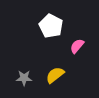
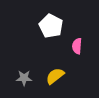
pink semicircle: rotated 35 degrees counterclockwise
yellow semicircle: moved 1 px down
